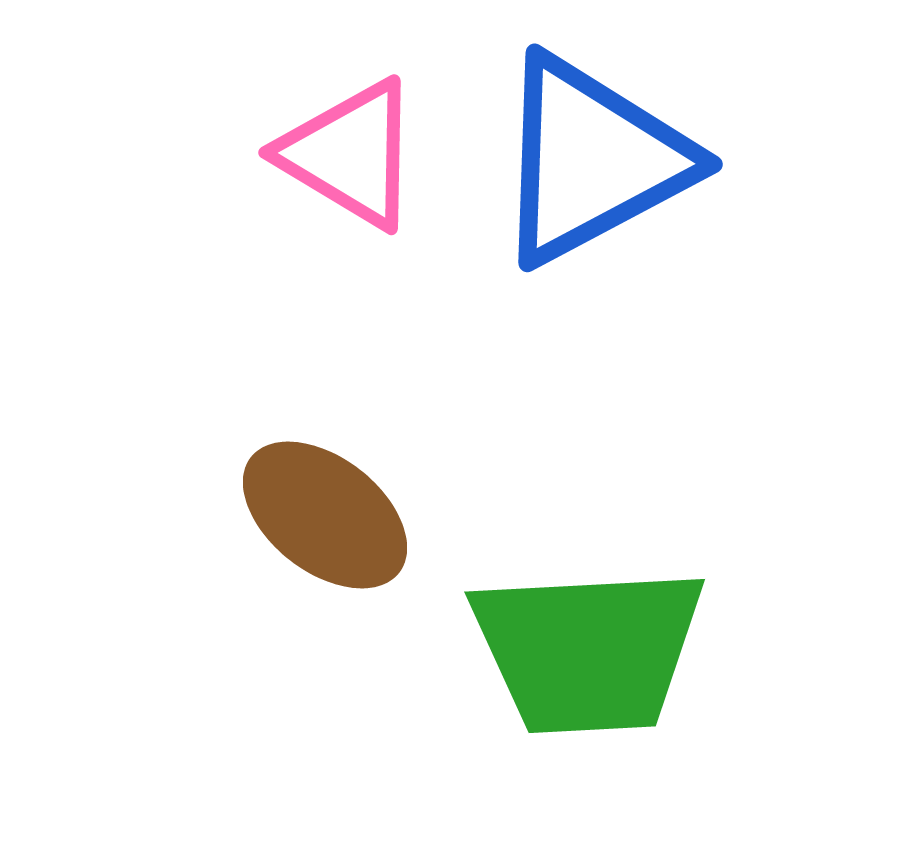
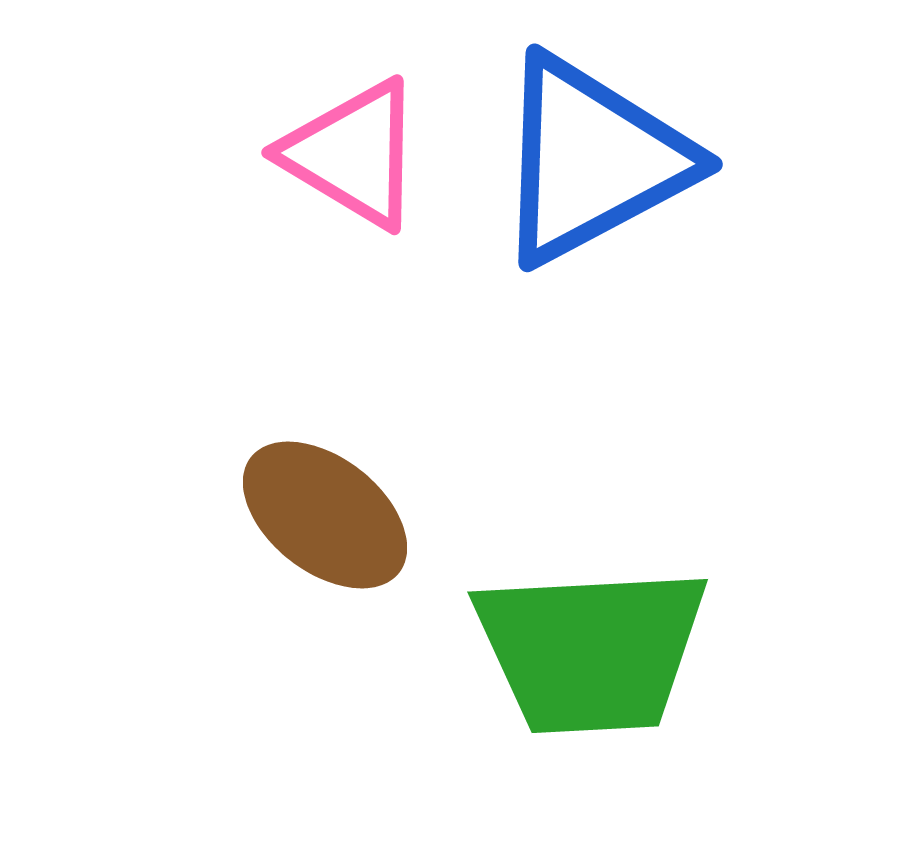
pink triangle: moved 3 px right
green trapezoid: moved 3 px right
